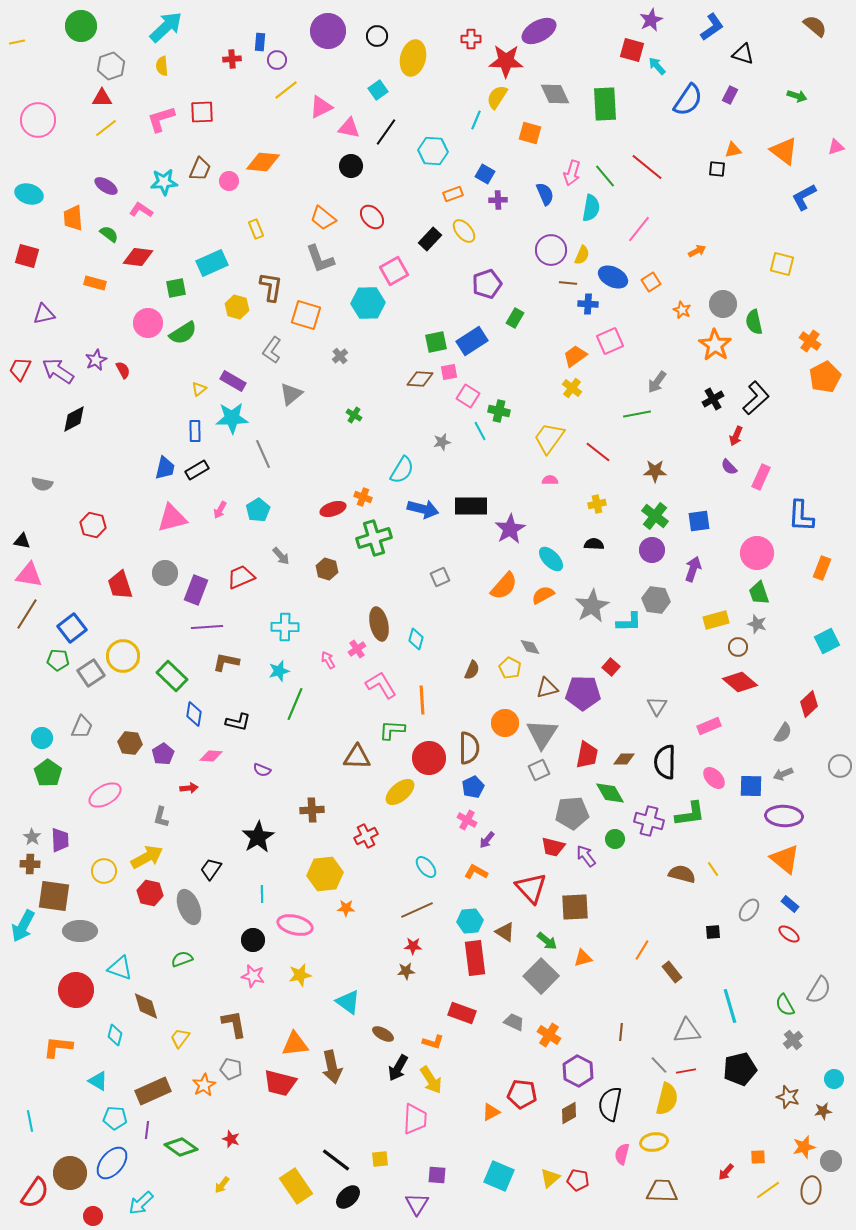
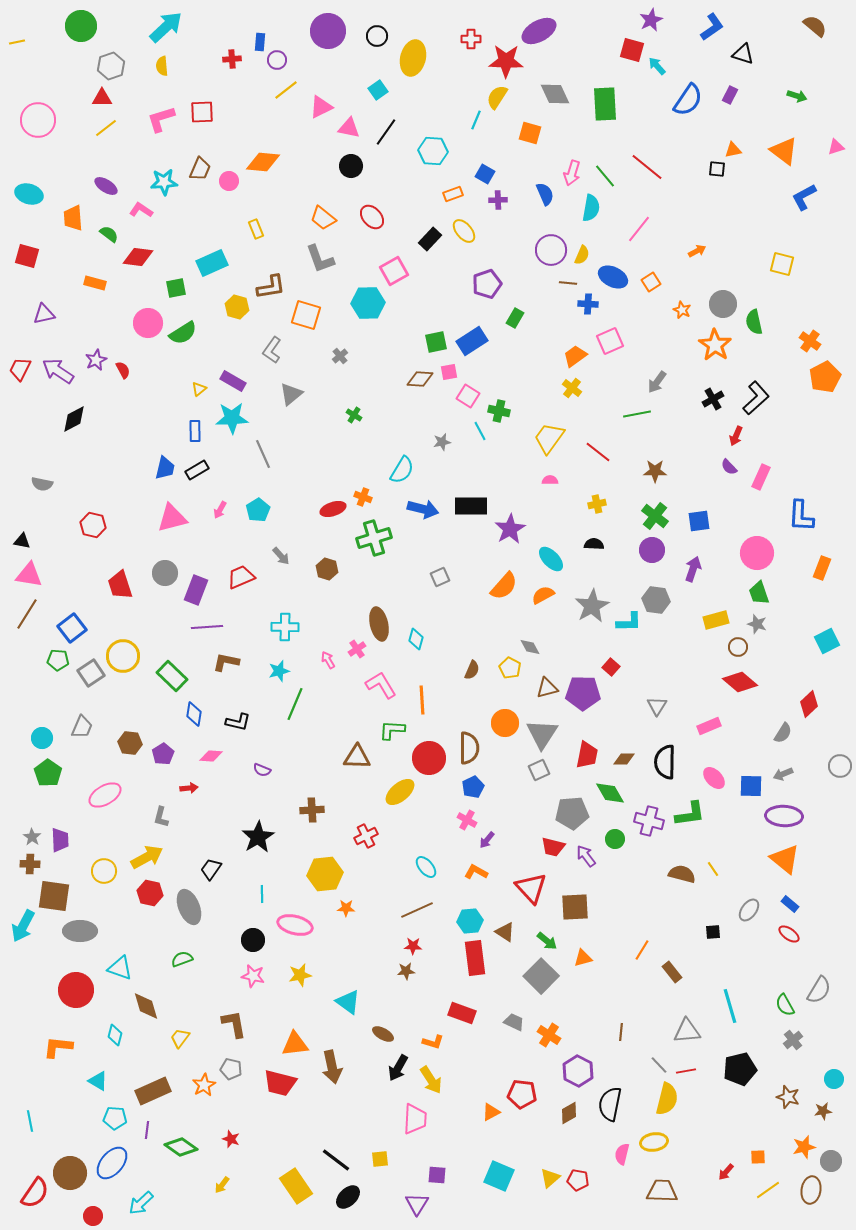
brown L-shape at (271, 287): rotated 72 degrees clockwise
